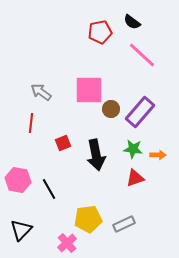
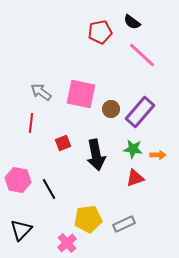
pink square: moved 8 px left, 4 px down; rotated 12 degrees clockwise
